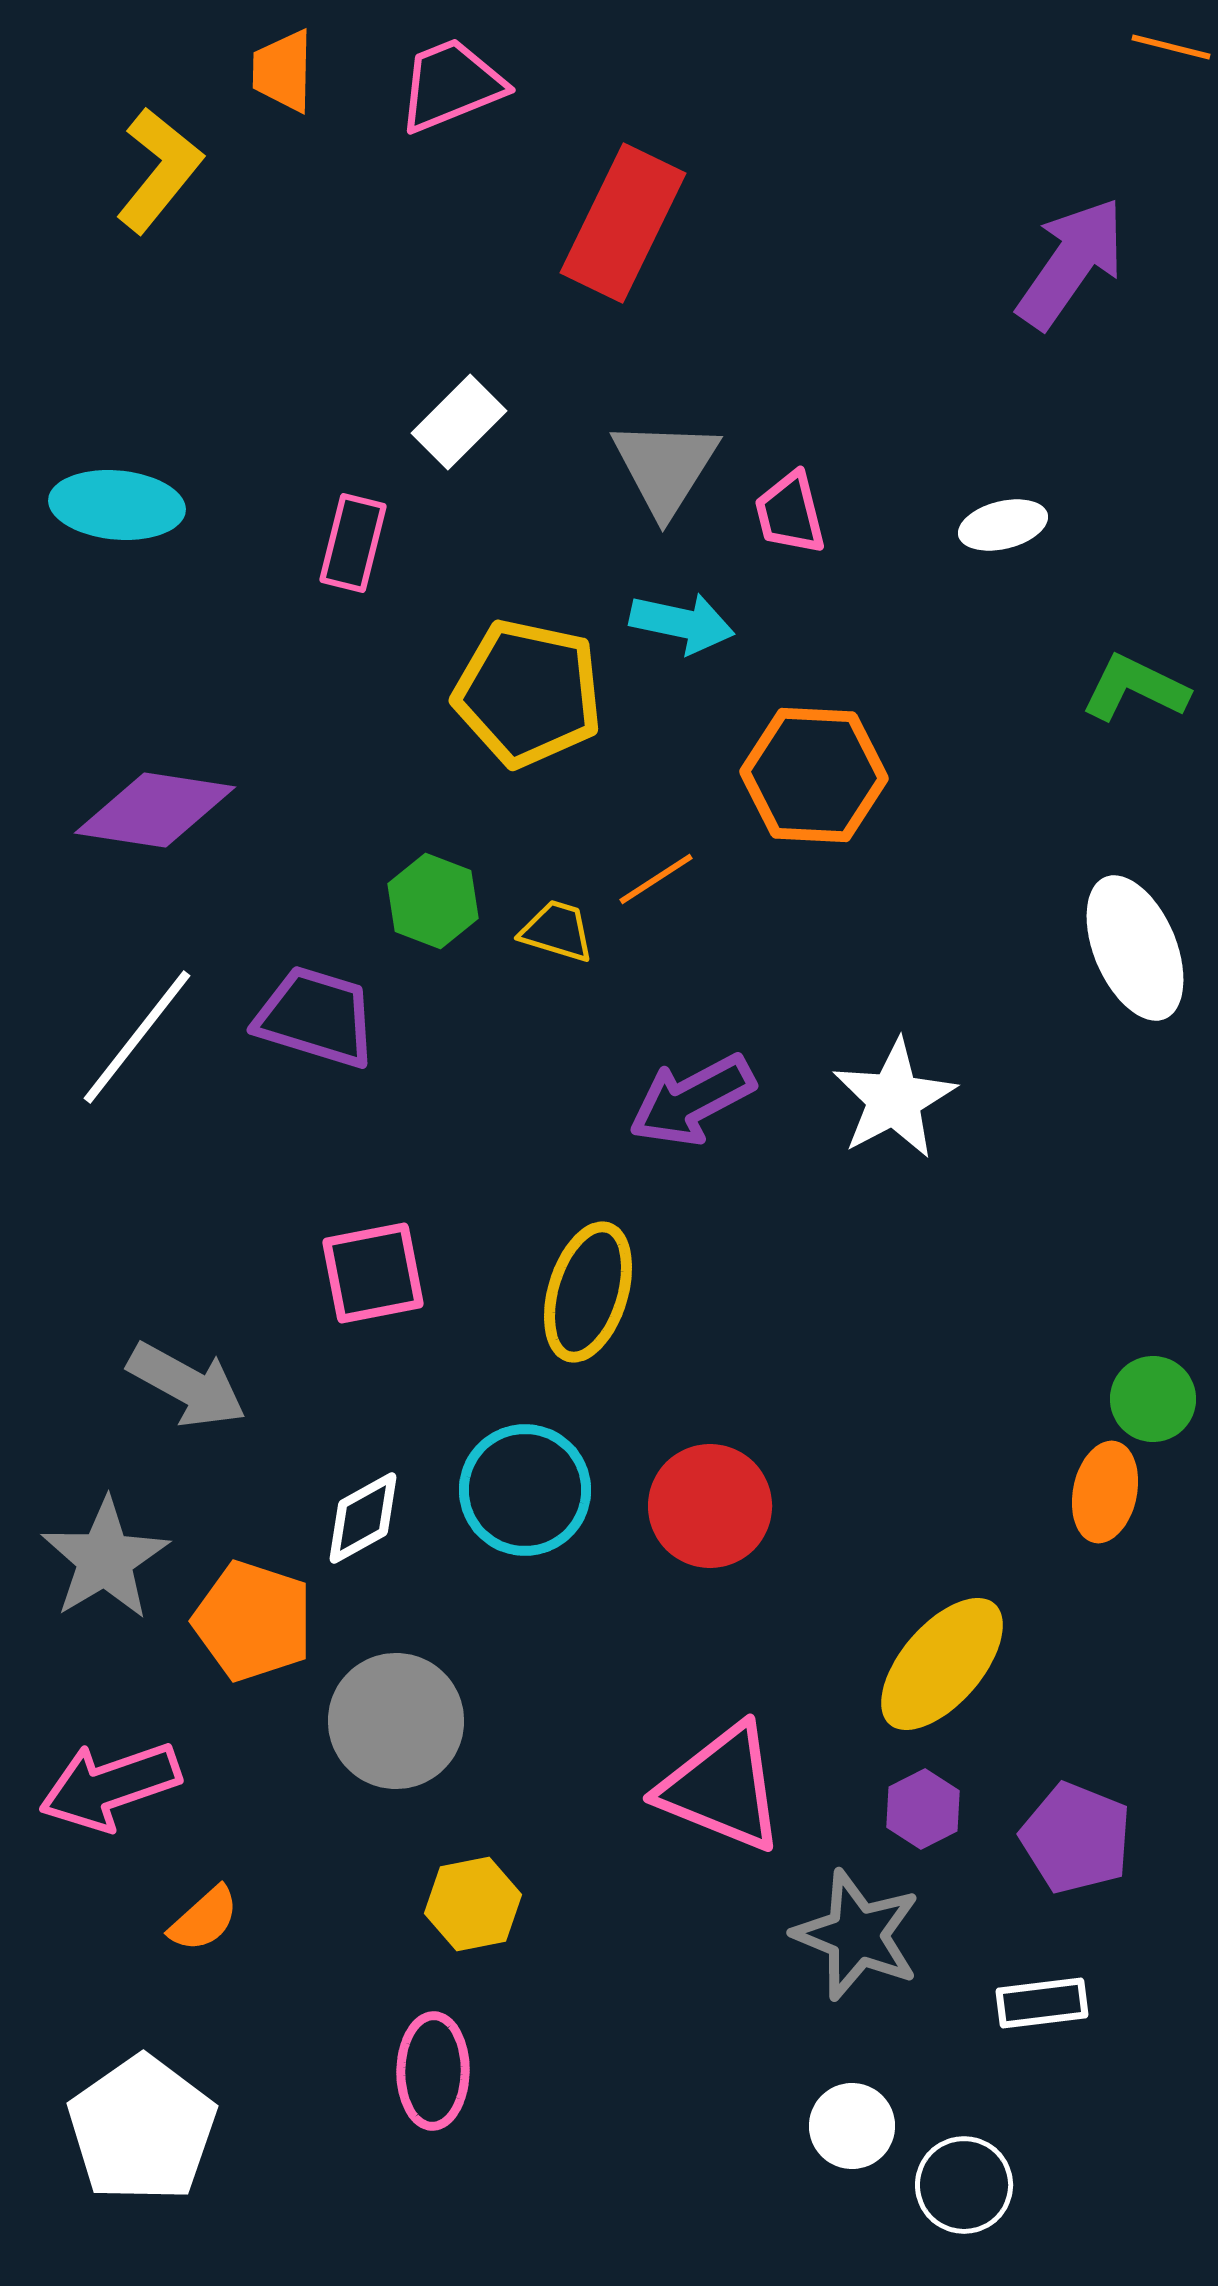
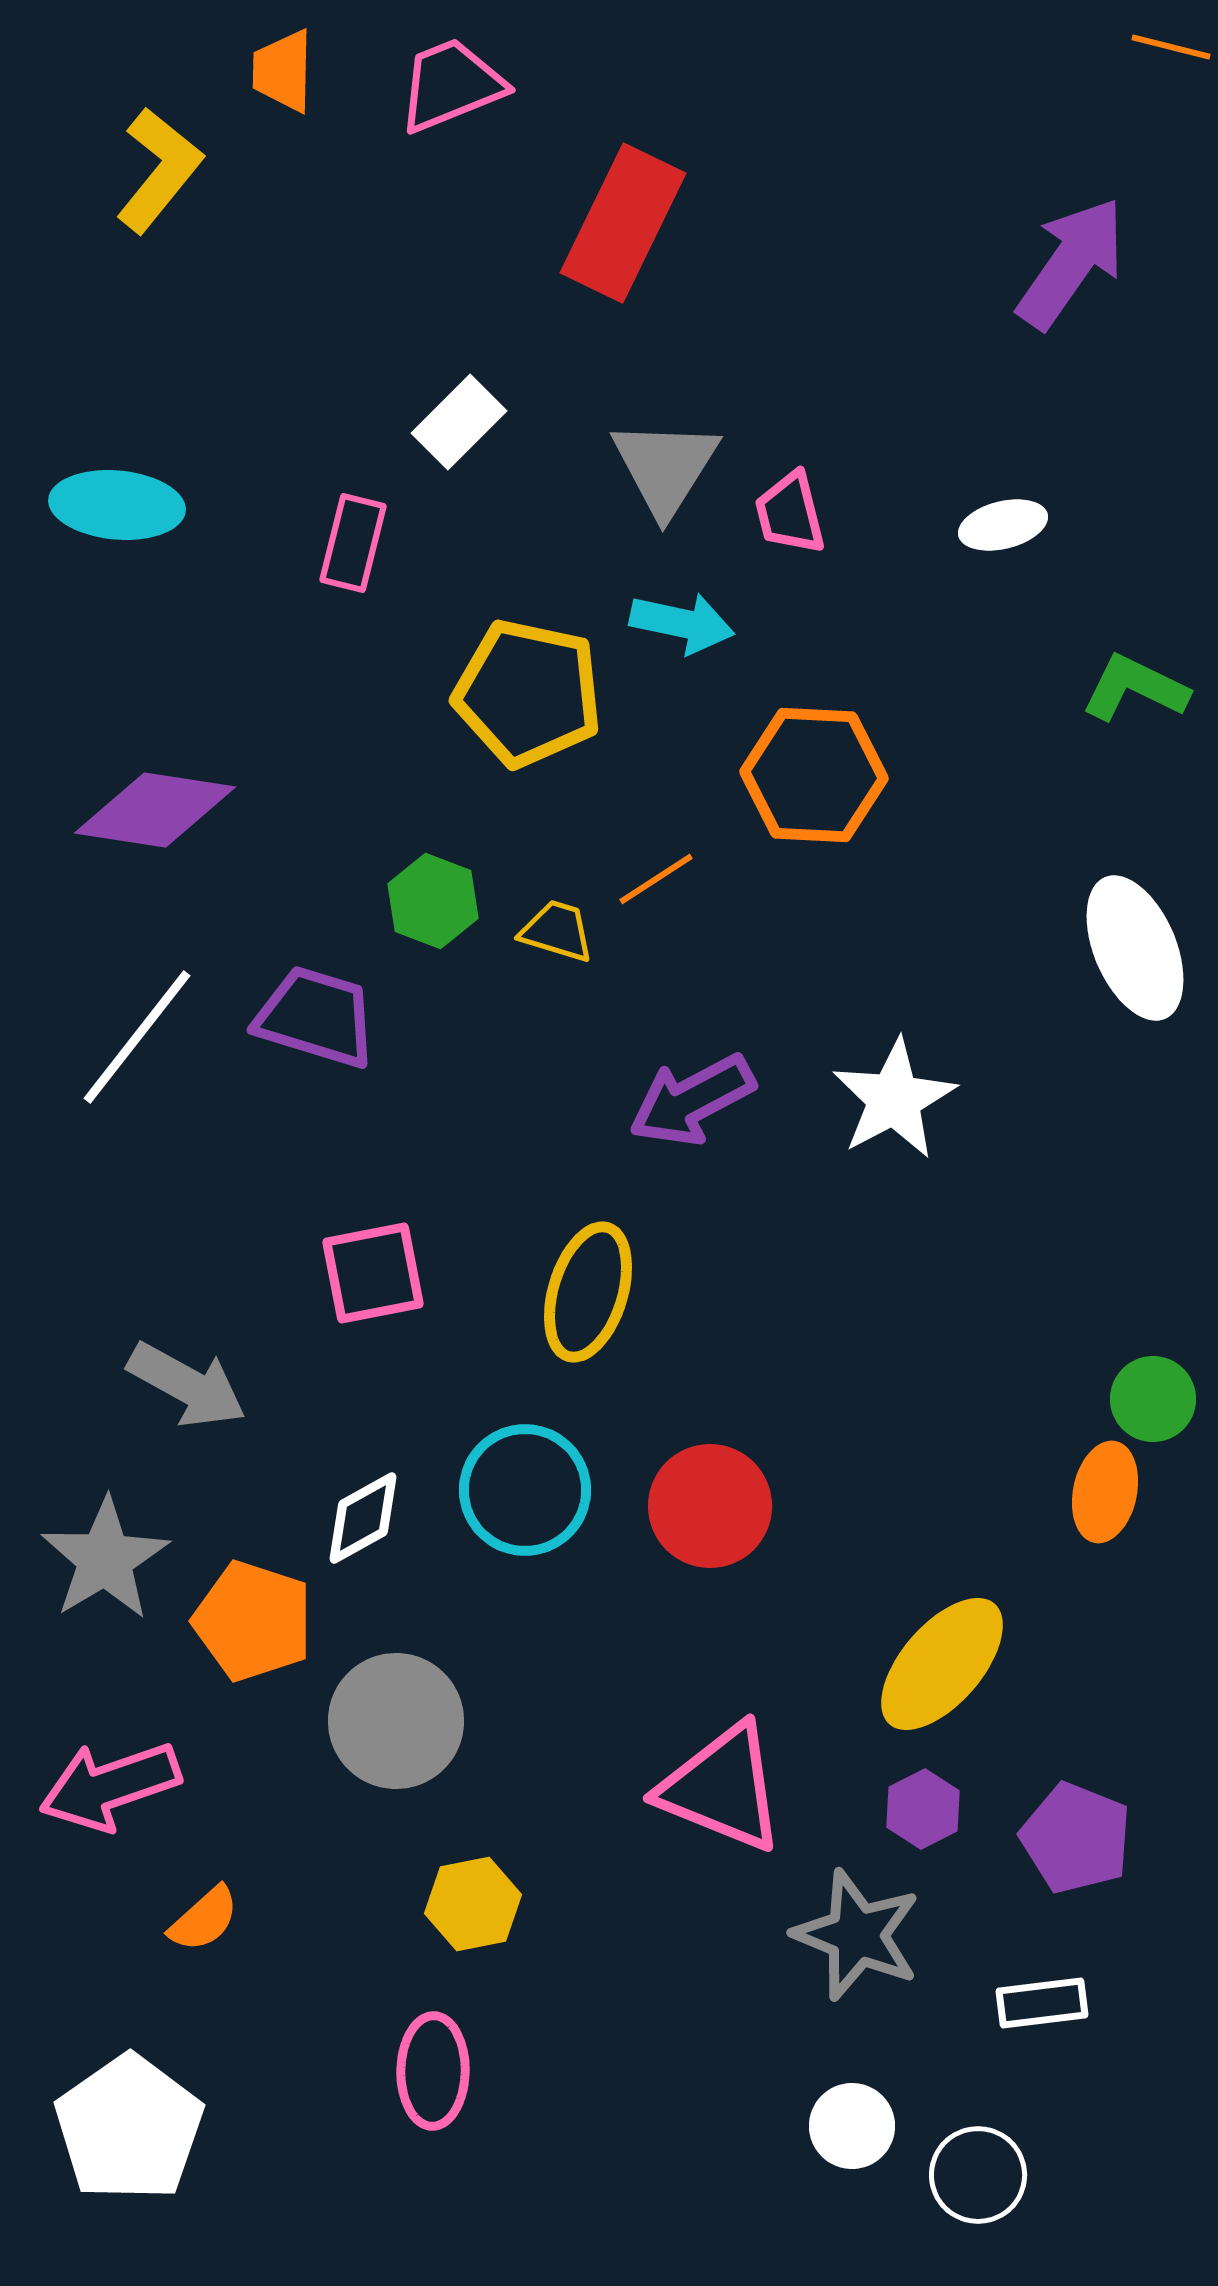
white pentagon at (142, 2129): moved 13 px left, 1 px up
white circle at (964, 2185): moved 14 px right, 10 px up
